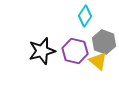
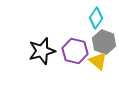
cyan diamond: moved 11 px right, 2 px down
